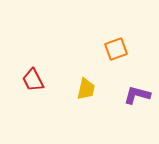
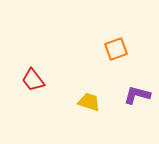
red trapezoid: rotated 10 degrees counterclockwise
yellow trapezoid: moved 3 px right, 13 px down; rotated 85 degrees counterclockwise
